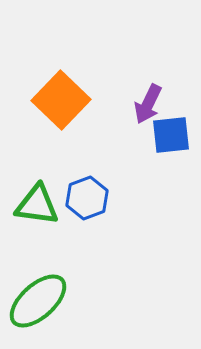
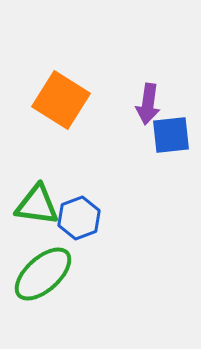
orange square: rotated 12 degrees counterclockwise
purple arrow: rotated 18 degrees counterclockwise
blue hexagon: moved 8 px left, 20 px down
green ellipse: moved 5 px right, 27 px up
